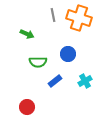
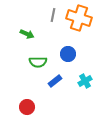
gray line: rotated 24 degrees clockwise
